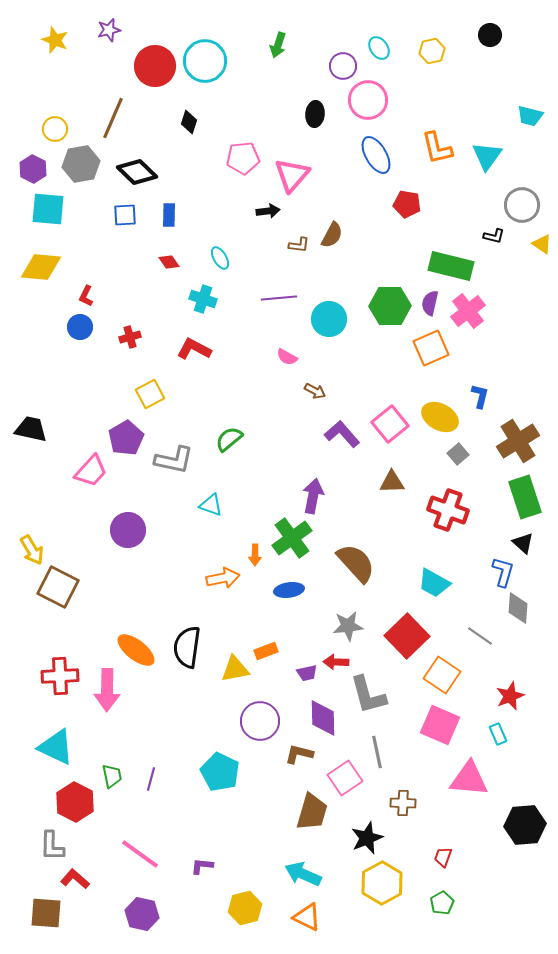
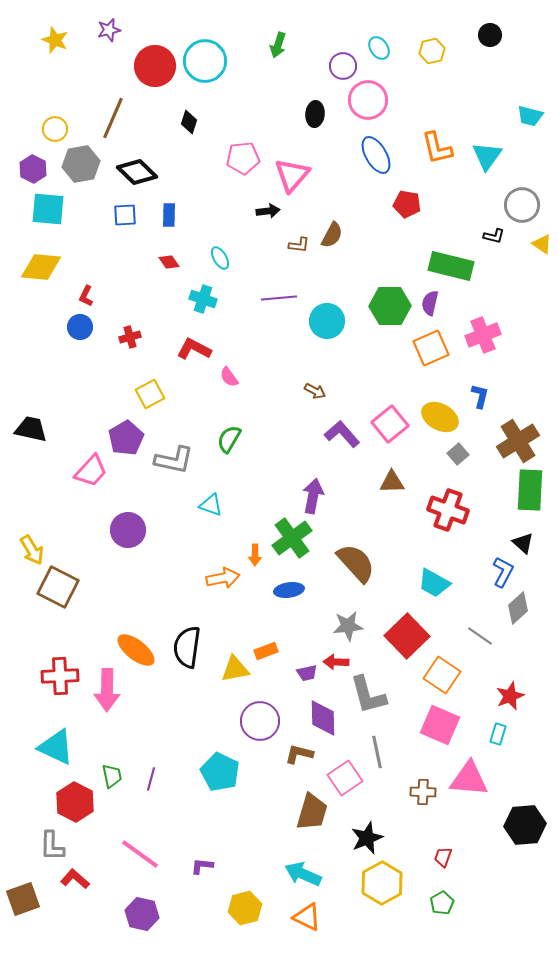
pink cross at (468, 311): moved 15 px right, 24 px down; rotated 16 degrees clockwise
cyan circle at (329, 319): moved 2 px left, 2 px down
pink semicircle at (287, 357): moved 58 px left, 20 px down; rotated 25 degrees clockwise
green semicircle at (229, 439): rotated 20 degrees counterclockwise
green rectangle at (525, 497): moved 5 px right, 7 px up; rotated 21 degrees clockwise
blue L-shape at (503, 572): rotated 12 degrees clockwise
gray diamond at (518, 608): rotated 44 degrees clockwise
cyan rectangle at (498, 734): rotated 40 degrees clockwise
brown cross at (403, 803): moved 20 px right, 11 px up
brown square at (46, 913): moved 23 px left, 14 px up; rotated 24 degrees counterclockwise
